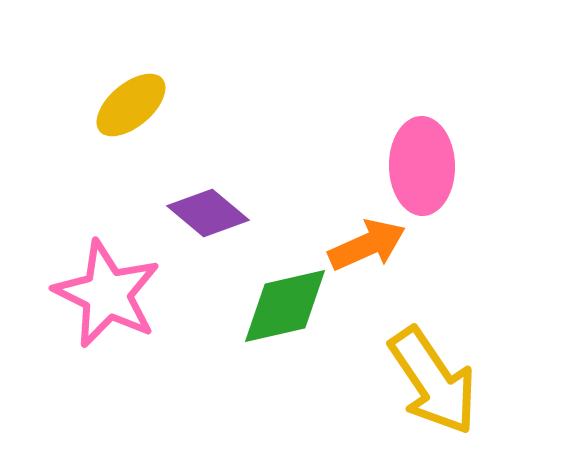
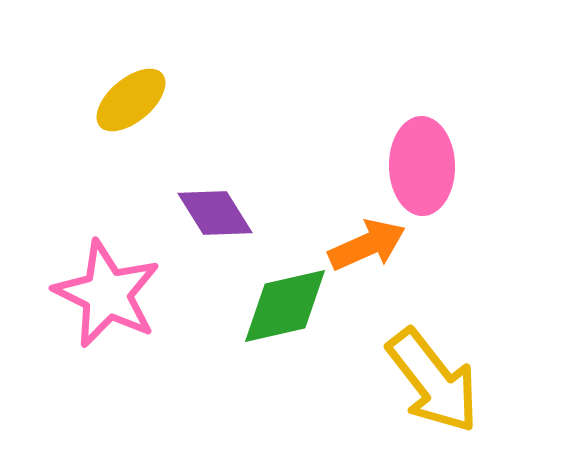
yellow ellipse: moved 5 px up
purple diamond: moved 7 px right; rotated 18 degrees clockwise
yellow arrow: rotated 4 degrees counterclockwise
